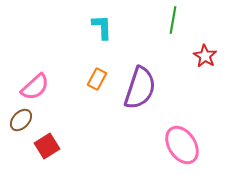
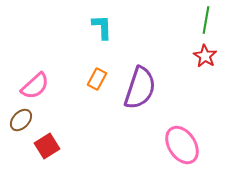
green line: moved 33 px right
pink semicircle: moved 1 px up
